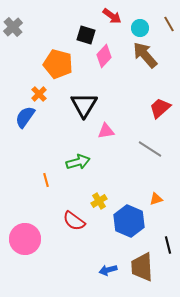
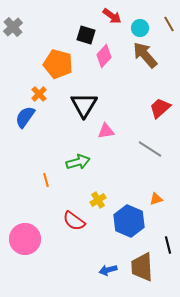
yellow cross: moved 1 px left, 1 px up
